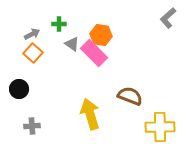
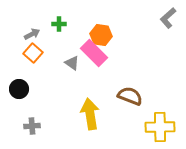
gray triangle: moved 19 px down
yellow arrow: rotated 8 degrees clockwise
